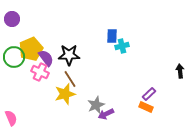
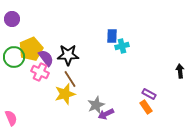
black star: moved 1 px left
purple rectangle: rotated 72 degrees clockwise
orange rectangle: rotated 32 degrees clockwise
